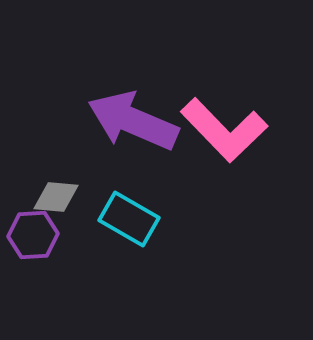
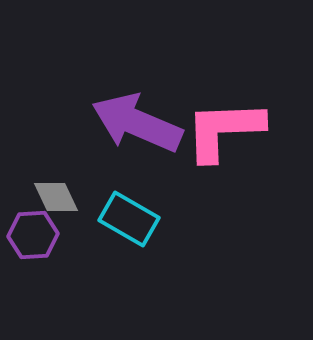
purple arrow: moved 4 px right, 2 px down
pink L-shape: rotated 132 degrees clockwise
gray diamond: rotated 60 degrees clockwise
